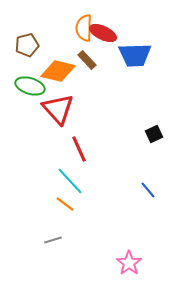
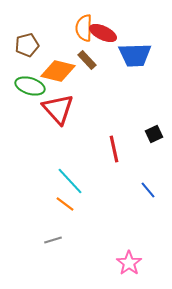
red line: moved 35 px right; rotated 12 degrees clockwise
